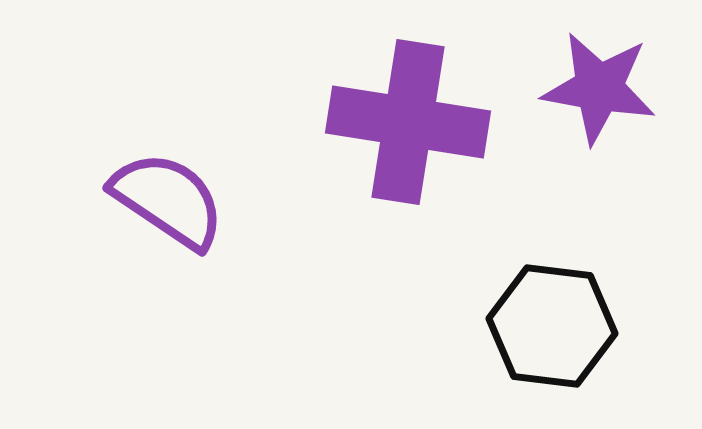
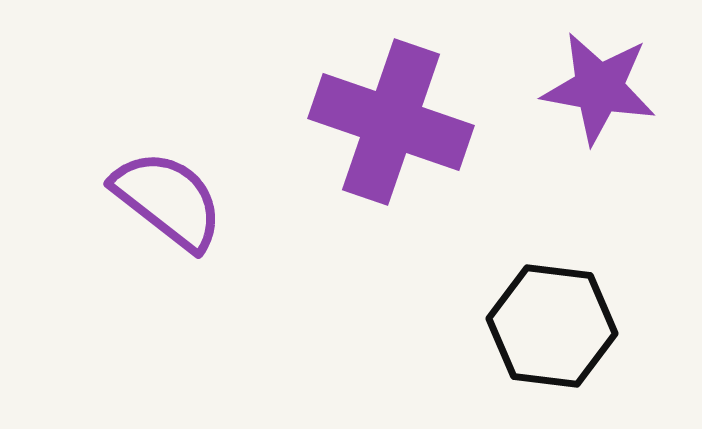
purple cross: moved 17 px left; rotated 10 degrees clockwise
purple semicircle: rotated 4 degrees clockwise
